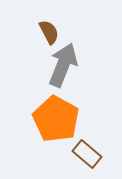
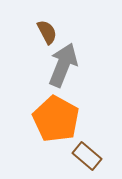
brown semicircle: moved 2 px left
brown rectangle: moved 2 px down
